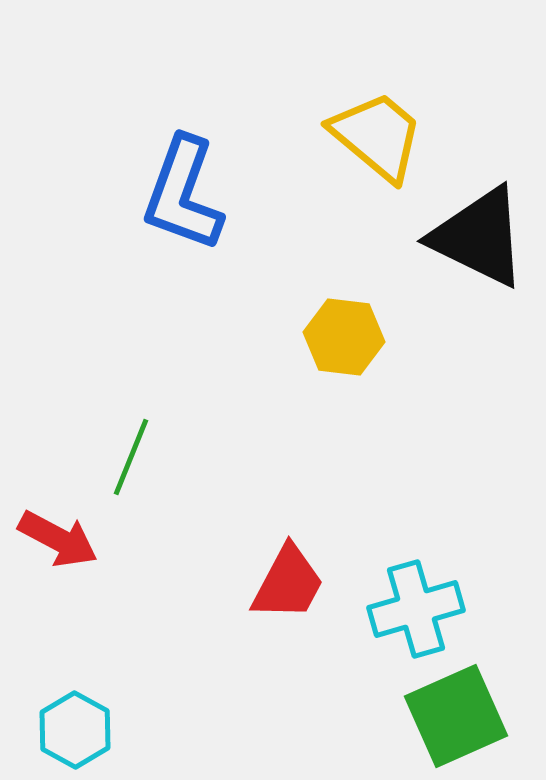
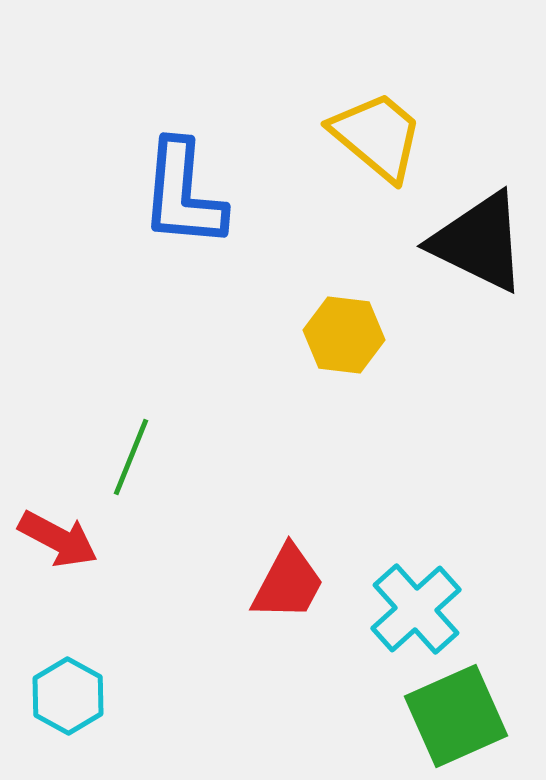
blue L-shape: rotated 15 degrees counterclockwise
black triangle: moved 5 px down
yellow hexagon: moved 2 px up
cyan cross: rotated 26 degrees counterclockwise
cyan hexagon: moved 7 px left, 34 px up
